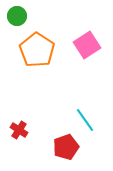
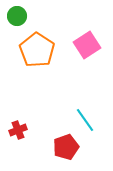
red cross: moved 1 px left; rotated 36 degrees clockwise
